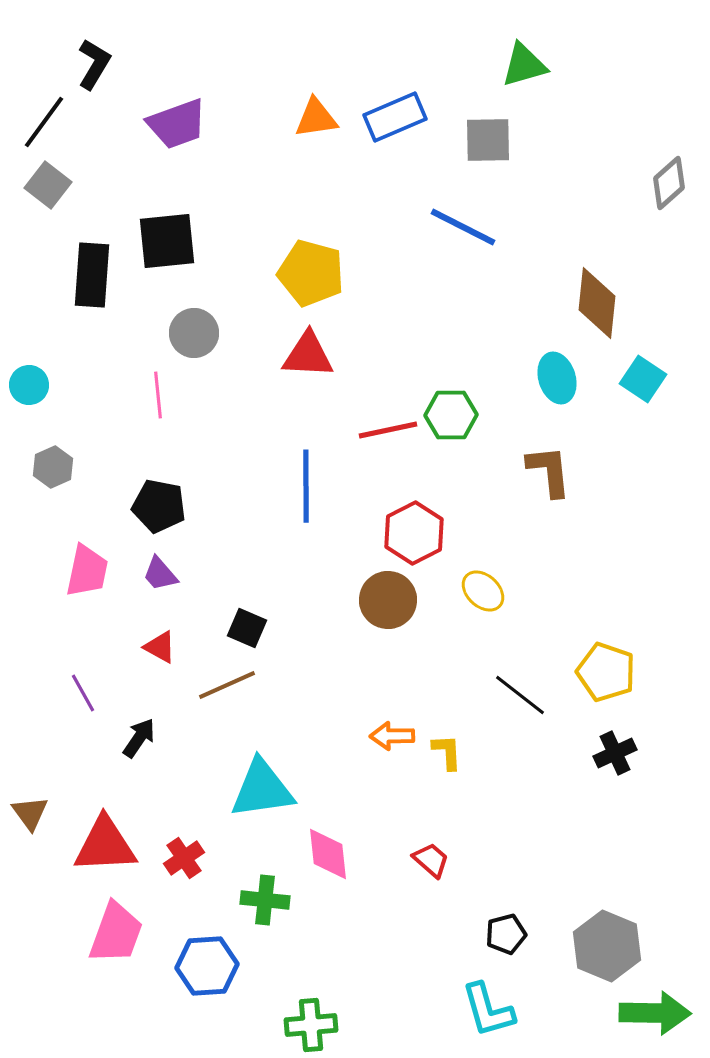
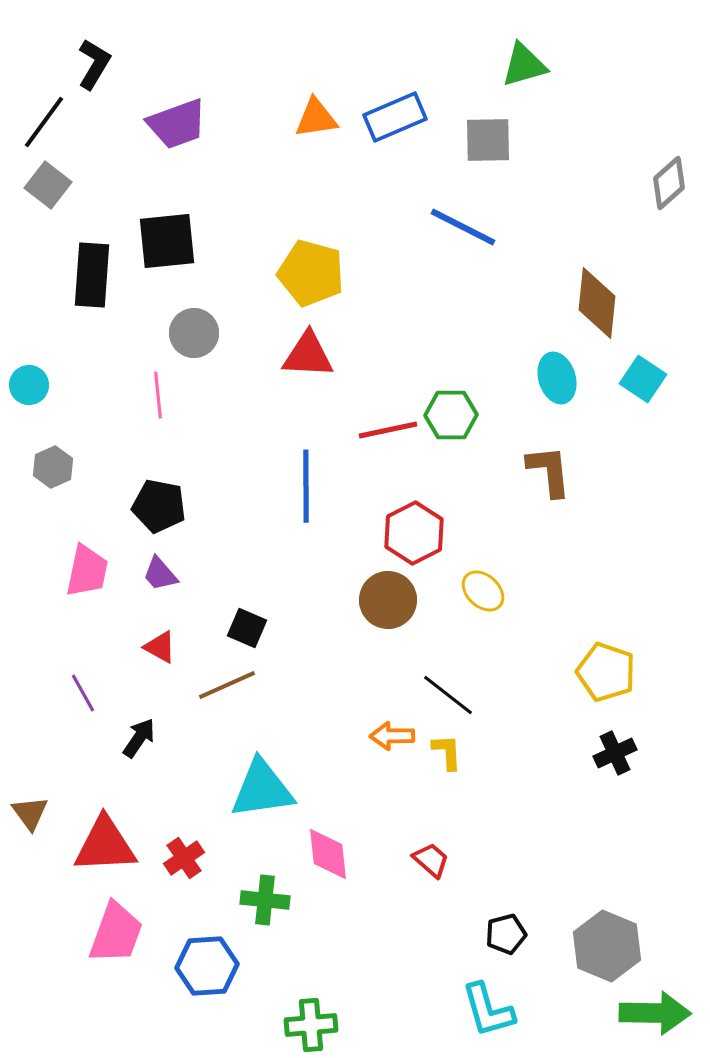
black line at (520, 695): moved 72 px left
